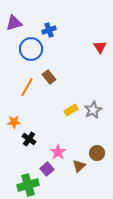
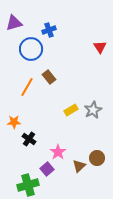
brown circle: moved 5 px down
